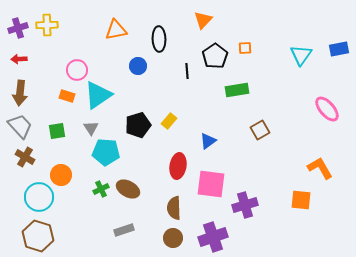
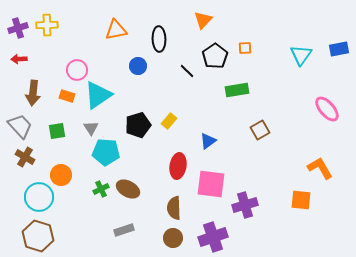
black line at (187, 71): rotated 42 degrees counterclockwise
brown arrow at (20, 93): moved 13 px right
